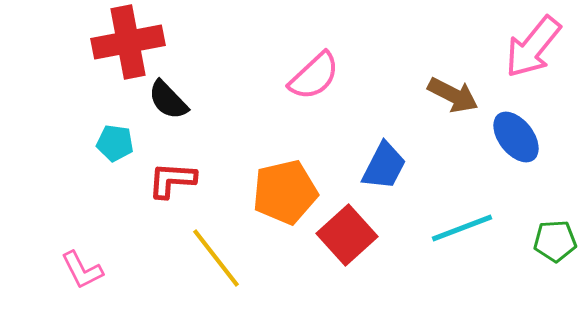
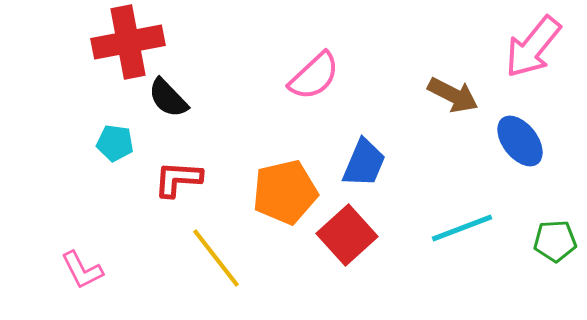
black semicircle: moved 2 px up
blue ellipse: moved 4 px right, 4 px down
blue trapezoid: moved 20 px left, 3 px up; rotated 4 degrees counterclockwise
red L-shape: moved 6 px right, 1 px up
